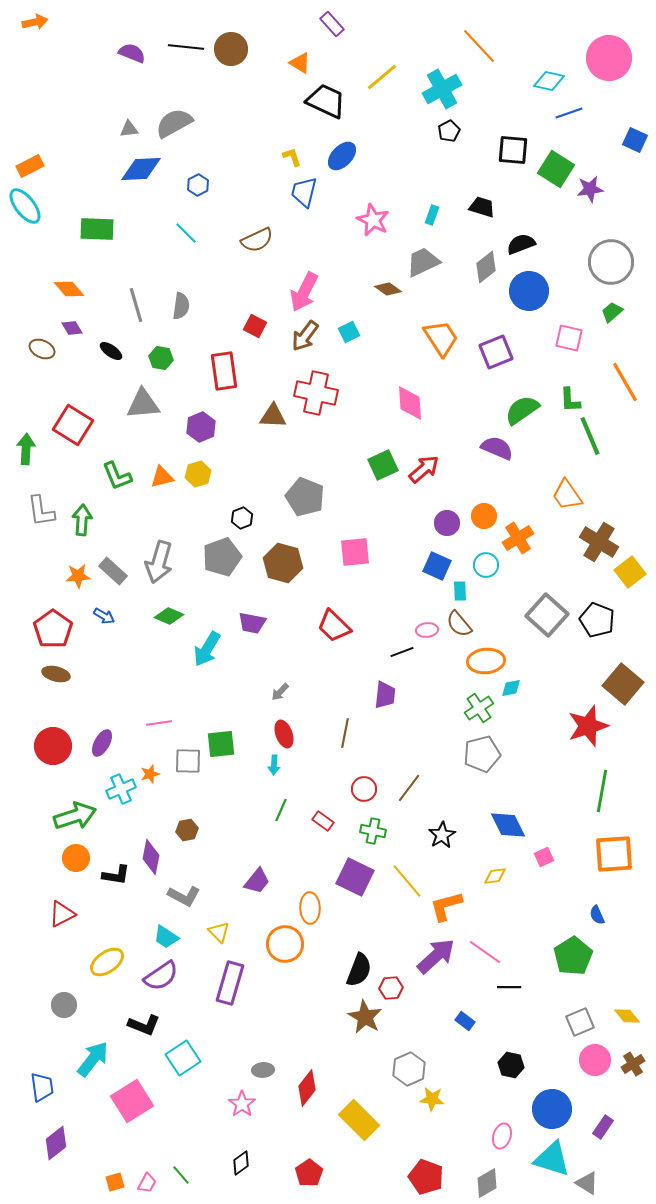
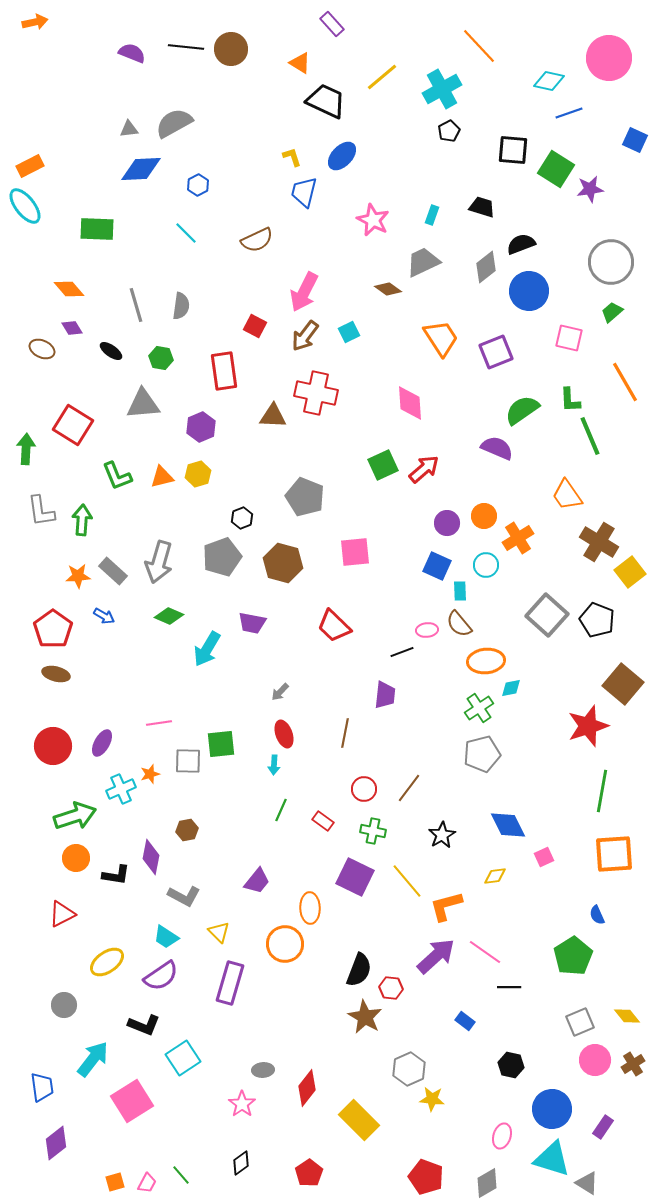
red hexagon at (391, 988): rotated 10 degrees clockwise
